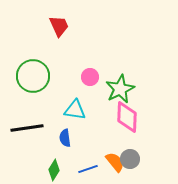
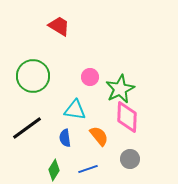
red trapezoid: rotated 35 degrees counterclockwise
black line: rotated 28 degrees counterclockwise
orange semicircle: moved 16 px left, 26 px up
